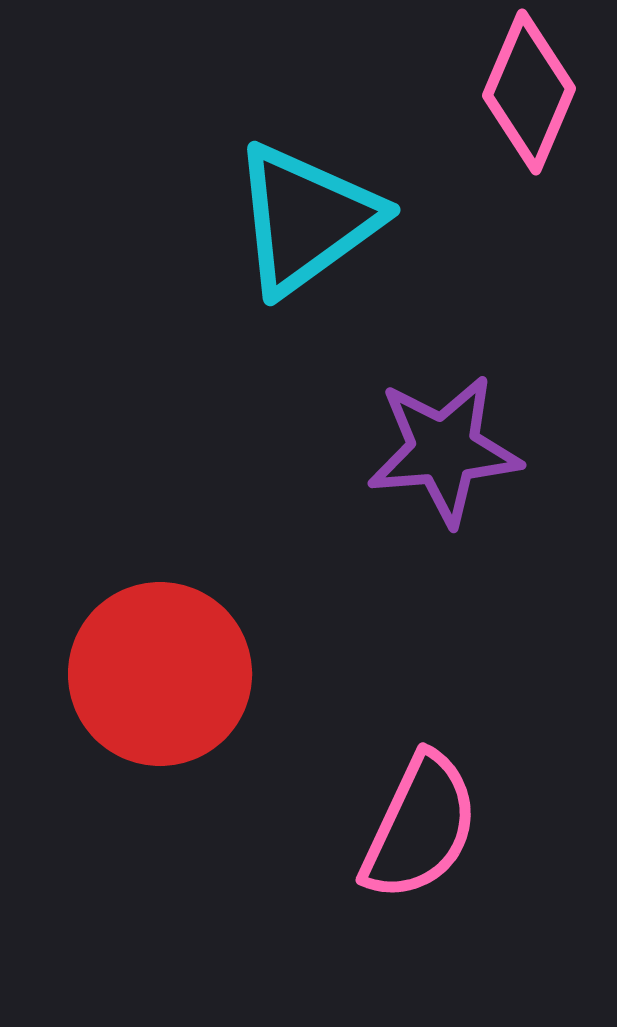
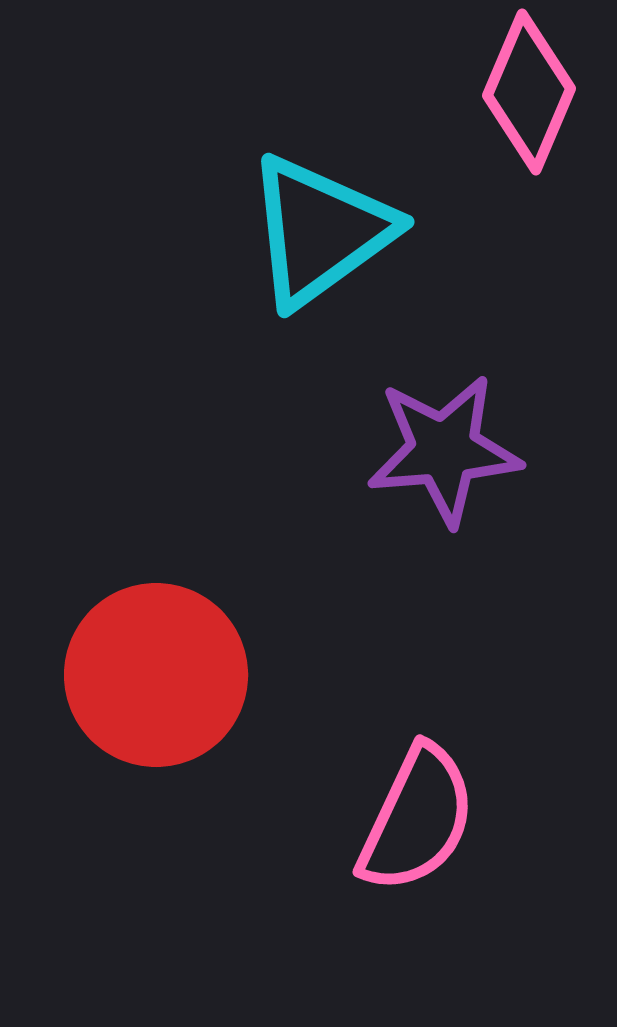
cyan triangle: moved 14 px right, 12 px down
red circle: moved 4 px left, 1 px down
pink semicircle: moved 3 px left, 8 px up
